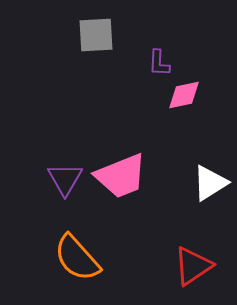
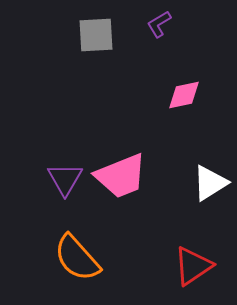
purple L-shape: moved 39 px up; rotated 56 degrees clockwise
